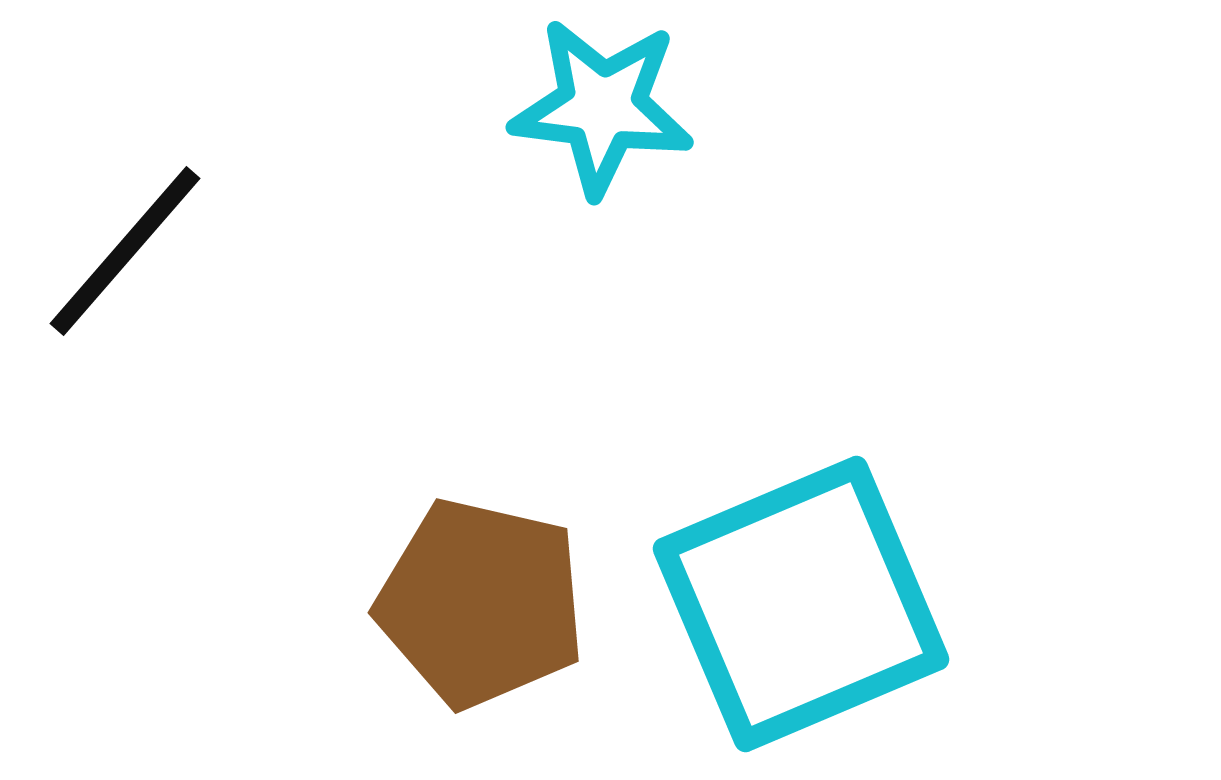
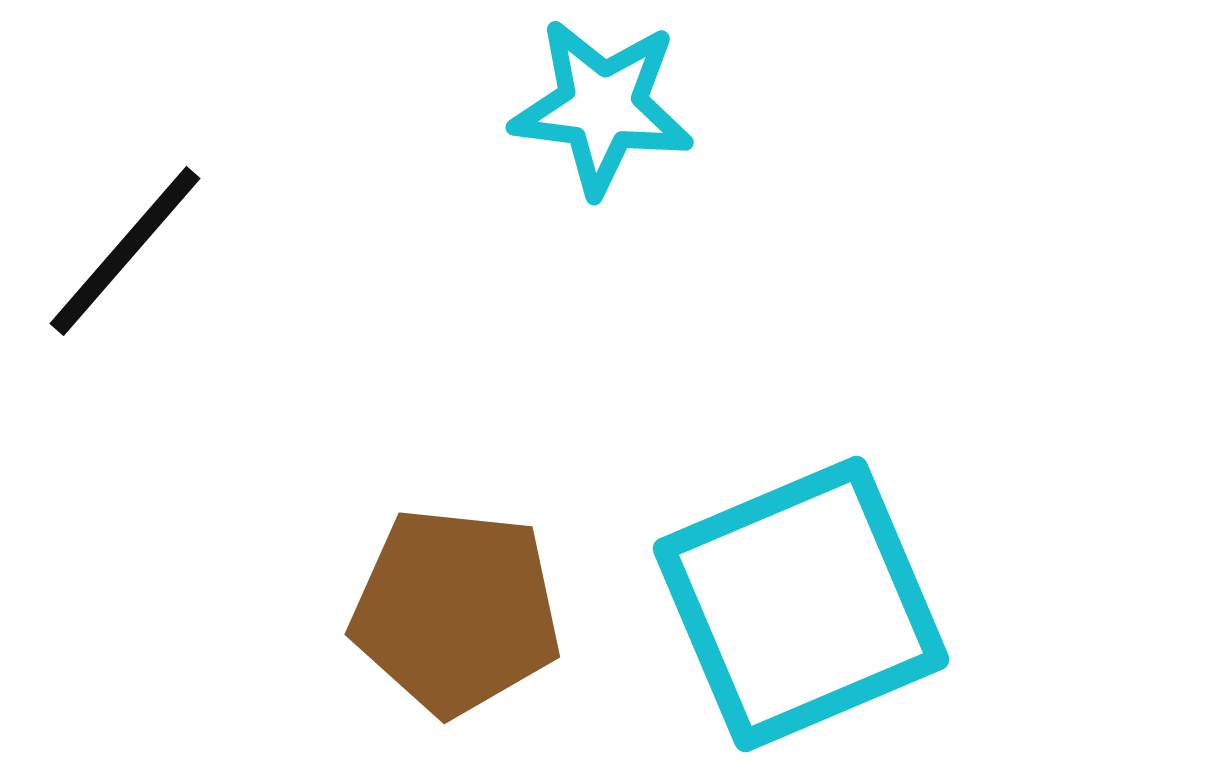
brown pentagon: moved 25 px left, 8 px down; rotated 7 degrees counterclockwise
